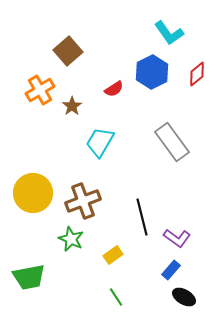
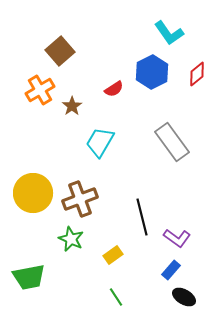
brown square: moved 8 px left
brown cross: moved 3 px left, 2 px up
